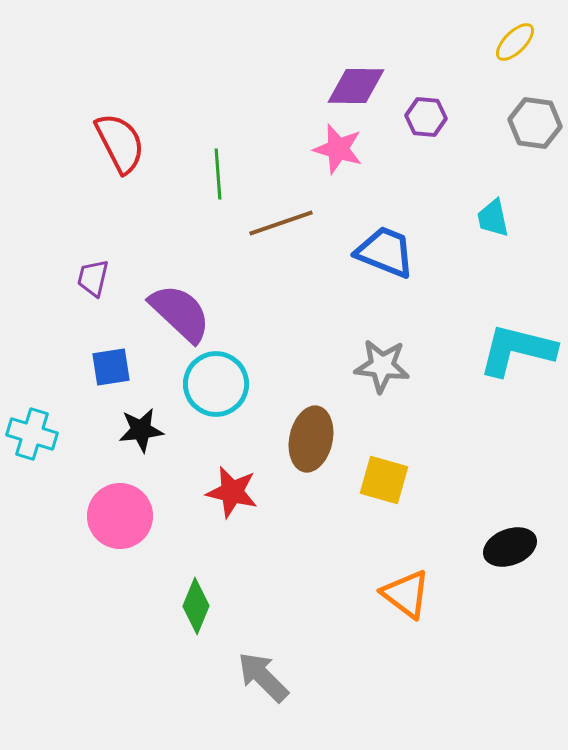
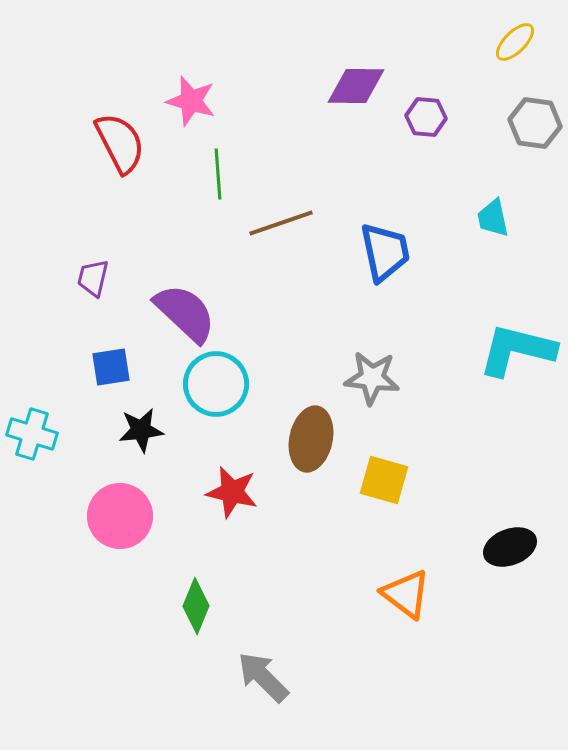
pink star: moved 147 px left, 48 px up
blue trapezoid: rotated 56 degrees clockwise
purple semicircle: moved 5 px right
gray star: moved 10 px left, 12 px down
